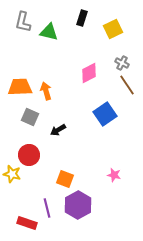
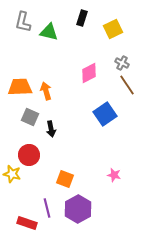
black arrow: moved 7 px left, 1 px up; rotated 70 degrees counterclockwise
purple hexagon: moved 4 px down
